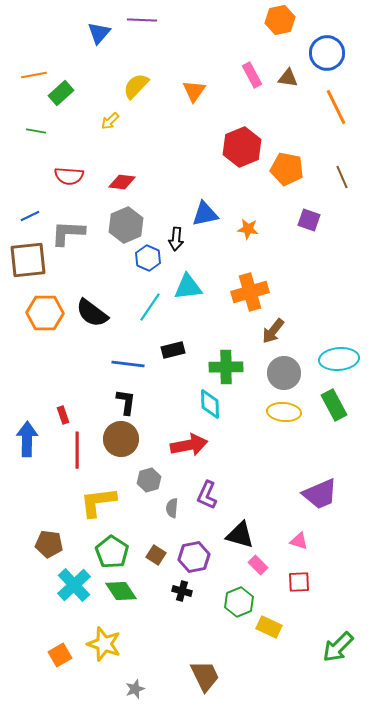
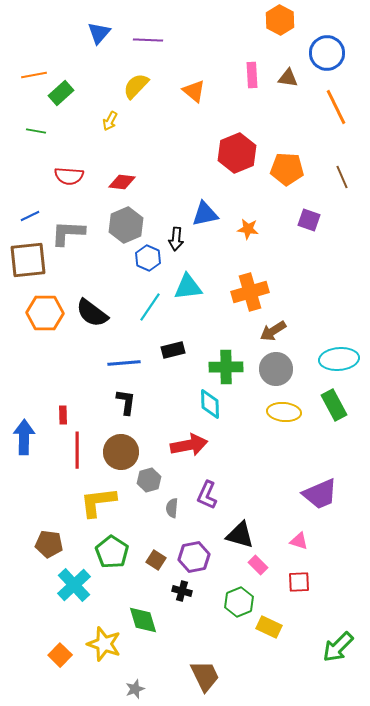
purple line at (142, 20): moved 6 px right, 20 px down
orange hexagon at (280, 20): rotated 20 degrees counterclockwise
pink rectangle at (252, 75): rotated 25 degrees clockwise
orange triangle at (194, 91): rotated 25 degrees counterclockwise
yellow arrow at (110, 121): rotated 18 degrees counterclockwise
red hexagon at (242, 147): moved 5 px left, 6 px down
orange pentagon at (287, 169): rotated 8 degrees counterclockwise
brown arrow at (273, 331): rotated 20 degrees clockwise
blue line at (128, 364): moved 4 px left, 1 px up; rotated 12 degrees counterclockwise
gray circle at (284, 373): moved 8 px left, 4 px up
red rectangle at (63, 415): rotated 18 degrees clockwise
blue arrow at (27, 439): moved 3 px left, 2 px up
brown circle at (121, 439): moved 13 px down
brown square at (156, 555): moved 5 px down
green diamond at (121, 591): moved 22 px right, 29 px down; rotated 16 degrees clockwise
orange square at (60, 655): rotated 15 degrees counterclockwise
